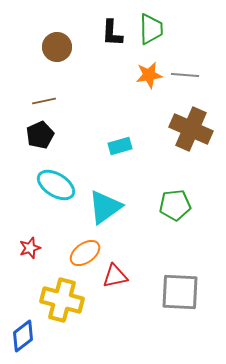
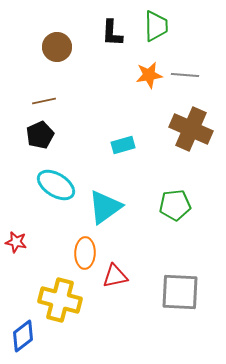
green trapezoid: moved 5 px right, 3 px up
cyan rectangle: moved 3 px right, 1 px up
red star: moved 14 px left, 6 px up; rotated 30 degrees clockwise
orange ellipse: rotated 52 degrees counterclockwise
yellow cross: moved 2 px left
